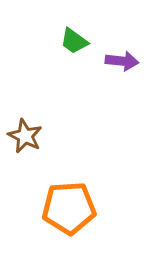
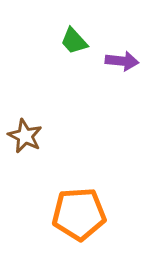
green trapezoid: rotated 12 degrees clockwise
orange pentagon: moved 10 px right, 6 px down
